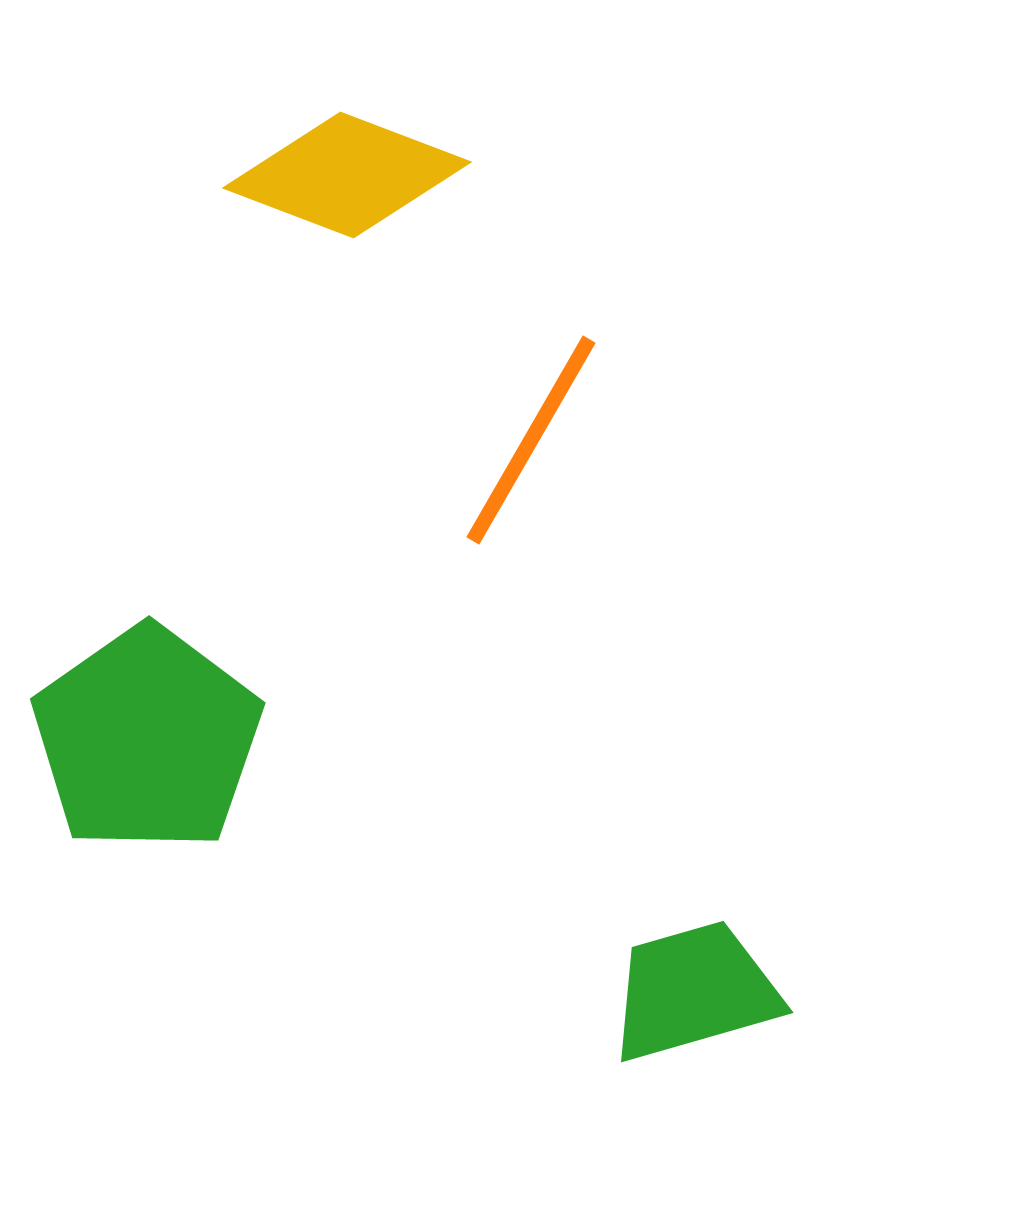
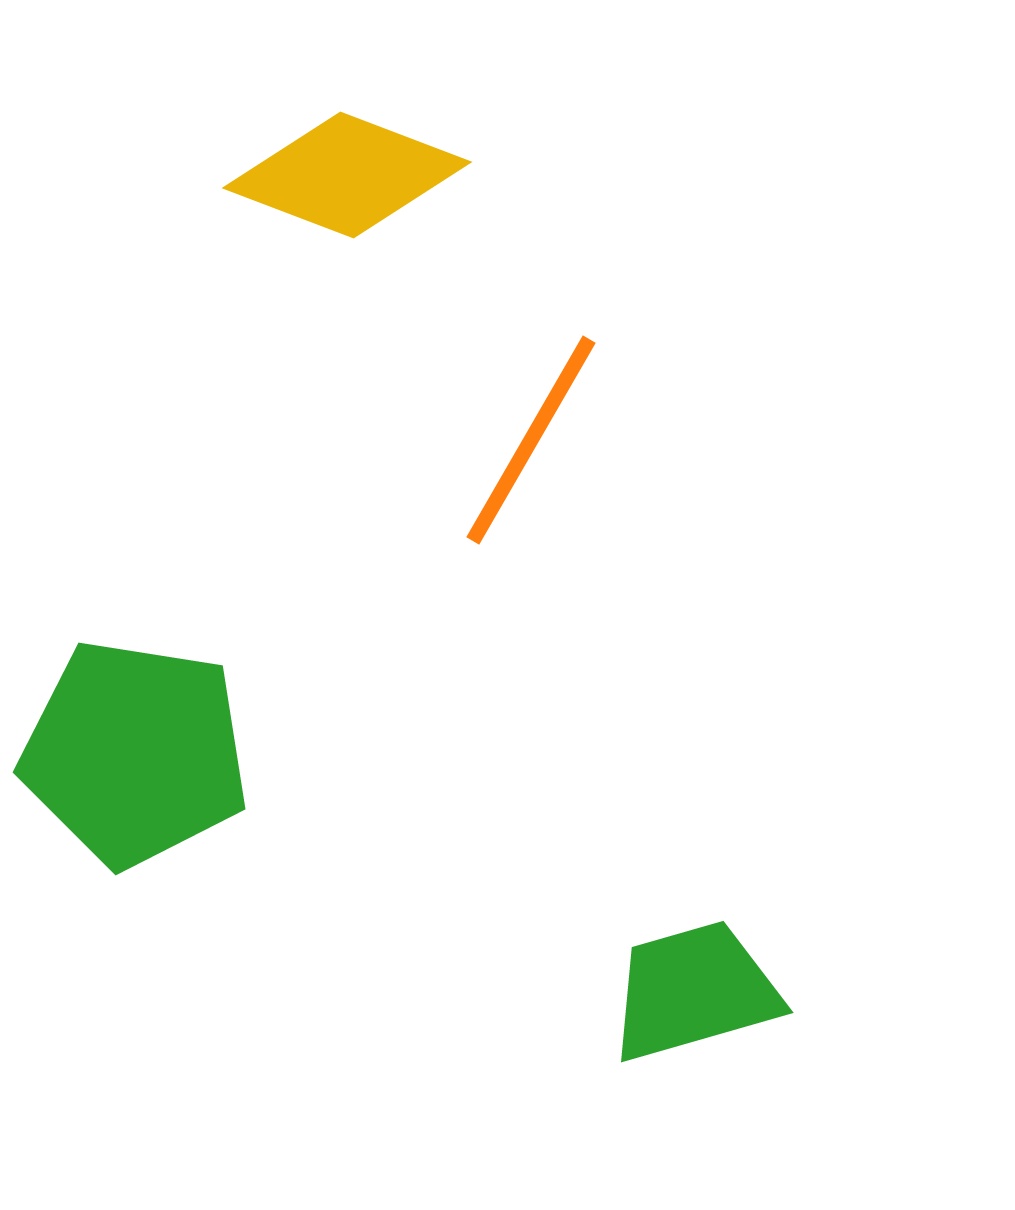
green pentagon: moved 12 px left, 14 px down; rotated 28 degrees counterclockwise
